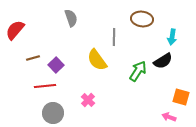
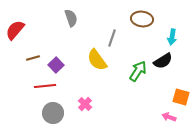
gray line: moved 2 px left, 1 px down; rotated 18 degrees clockwise
pink cross: moved 3 px left, 4 px down
